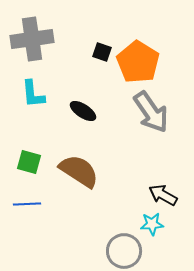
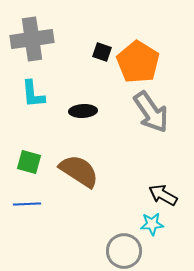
black ellipse: rotated 36 degrees counterclockwise
